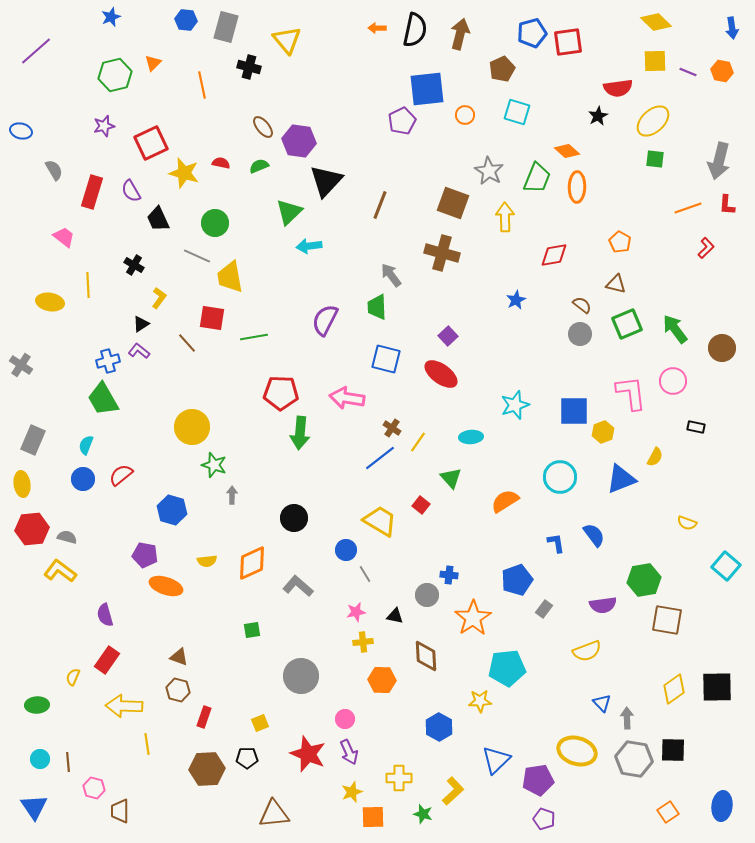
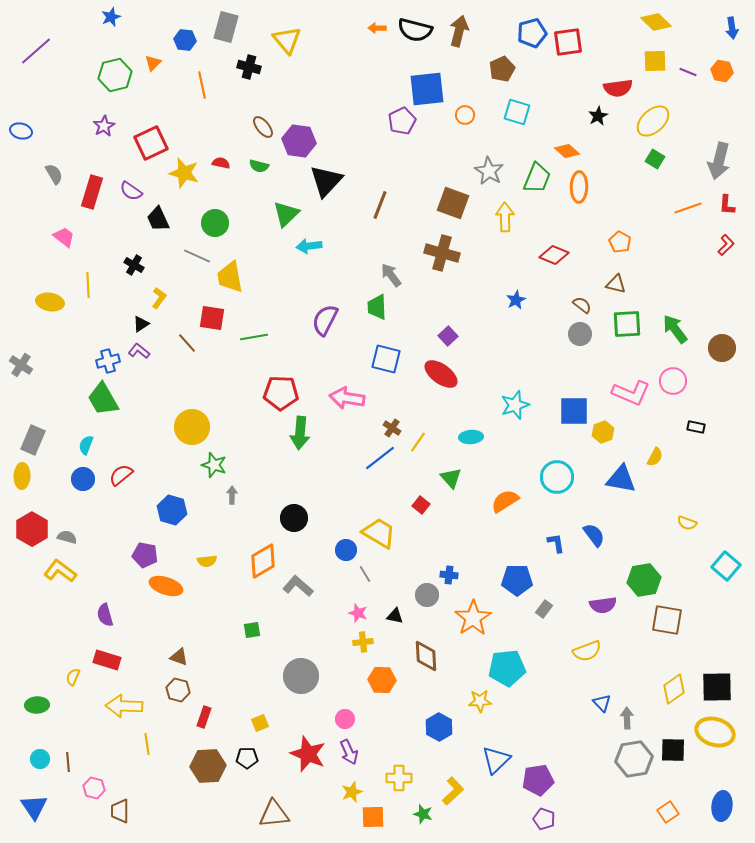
blue hexagon at (186, 20): moved 1 px left, 20 px down
black semicircle at (415, 30): rotated 92 degrees clockwise
brown arrow at (460, 34): moved 1 px left, 3 px up
purple star at (104, 126): rotated 15 degrees counterclockwise
green square at (655, 159): rotated 24 degrees clockwise
green semicircle at (259, 166): rotated 144 degrees counterclockwise
gray semicircle at (54, 170): moved 4 px down
orange ellipse at (577, 187): moved 2 px right
purple semicircle at (131, 191): rotated 25 degrees counterclockwise
green triangle at (289, 212): moved 3 px left, 2 px down
red L-shape at (706, 248): moved 20 px right, 3 px up
red diamond at (554, 255): rotated 32 degrees clockwise
green square at (627, 324): rotated 20 degrees clockwise
pink L-shape at (631, 393): rotated 120 degrees clockwise
cyan circle at (560, 477): moved 3 px left
blue triangle at (621, 479): rotated 32 degrees clockwise
yellow ellipse at (22, 484): moved 8 px up; rotated 10 degrees clockwise
yellow trapezoid at (380, 521): moved 1 px left, 12 px down
red hexagon at (32, 529): rotated 24 degrees counterclockwise
orange diamond at (252, 563): moved 11 px right, 2 px up; rotated 6 degrees counterclockwise
blue pentagon at (517, 580): rotated 20 degrees clockwise
pink star at (356, 612): moved 2 px right, 1 px down; rotated 30 degrees clockwise
red rectangle at (107, 660): rotated 72 degrees clockwise
yellow ellipse at (577, 751): moved 138 px right, 19 px up
gray hexagon at (634, 759): rotated 18 degrees counterclockwise
brown hexagon at (207, 769): moved 1 px right, 3 px up
